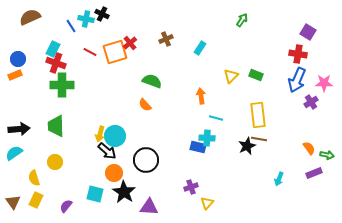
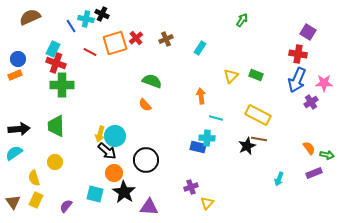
red cross at (130, 43): moved 6 px right, 5 px up
orange square at (115, 52): moved 9 px up
yellow rectangle at (258, 115): rotated 55 degrees counterclockwise
